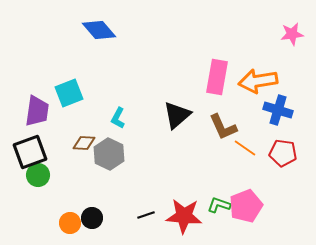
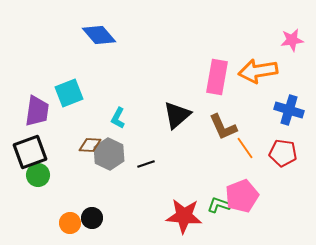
blue diamond: moved 5 px down
pink star: moved 6 px down
orange arrow: moved 10 px up
blue cross: moved 11 px right
brown diamond: moved 6 px right, 2 px down
orange line: rotated 20 degrees clockwise
pink pentagon: moved 4 px left, 10 px up
black line: moved 51 px up
